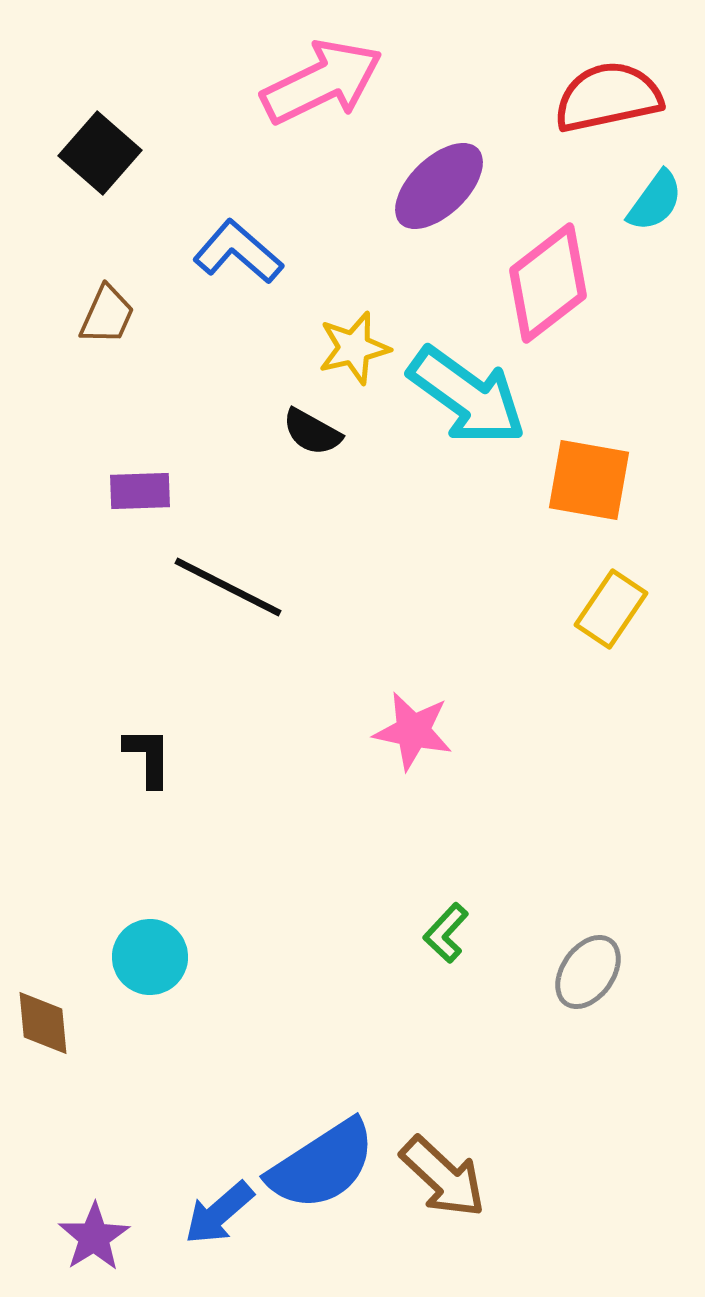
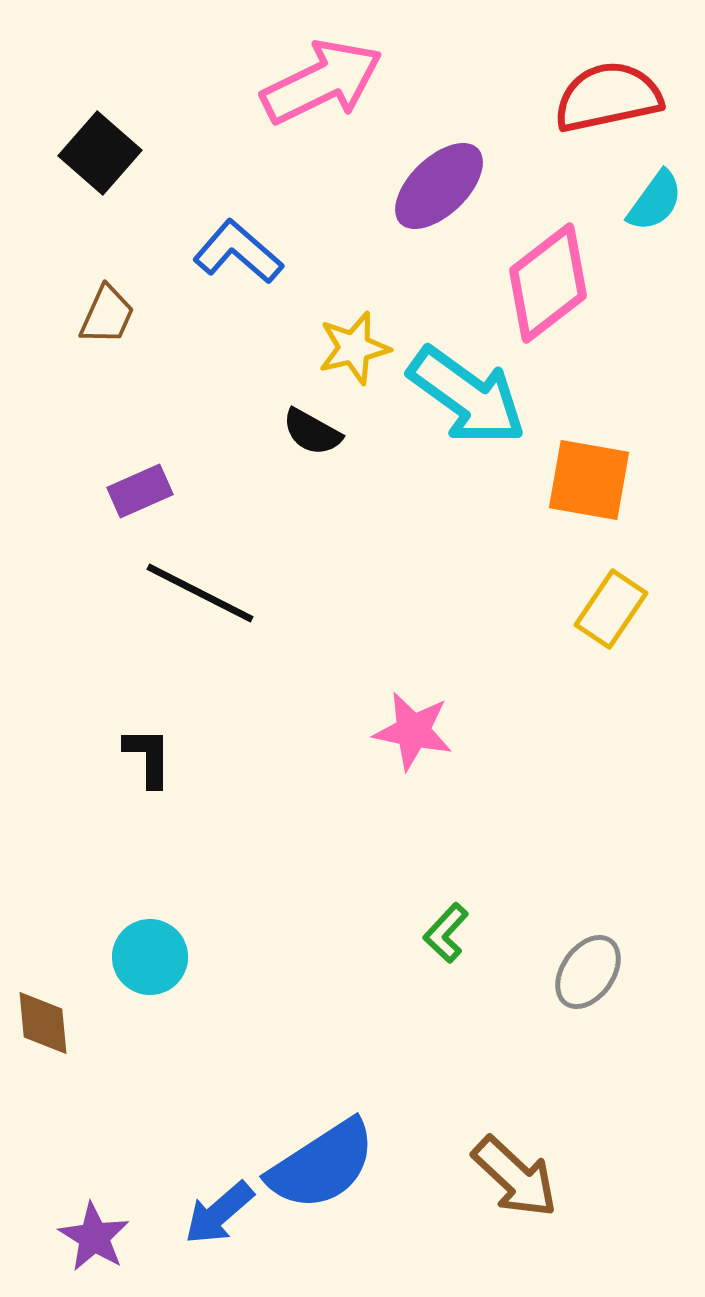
purple rectangle: rotated 22 degrees counterclockwise
black line: moved 28 px left, 6 px down
brown arrow: moved 72 px right
purple star: rotated 8 degrees counterclockwise
